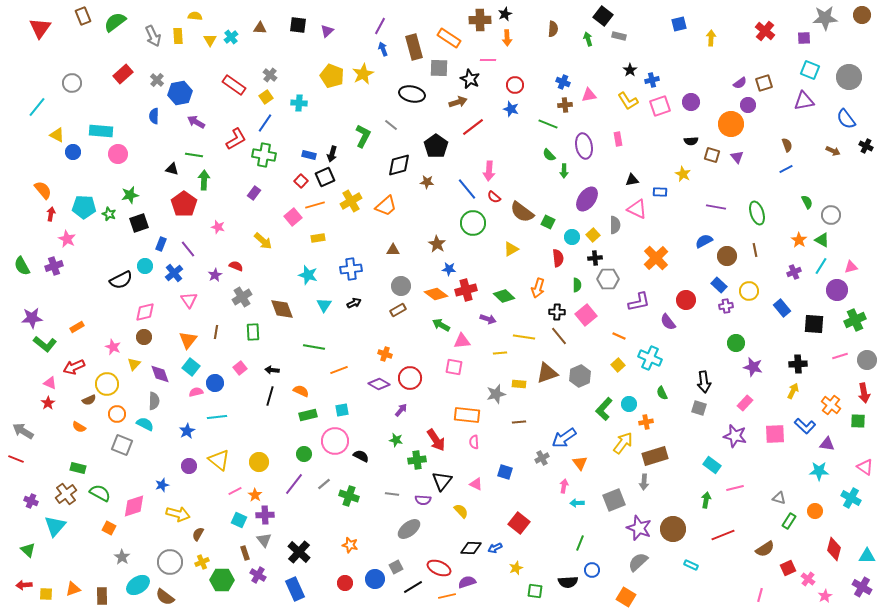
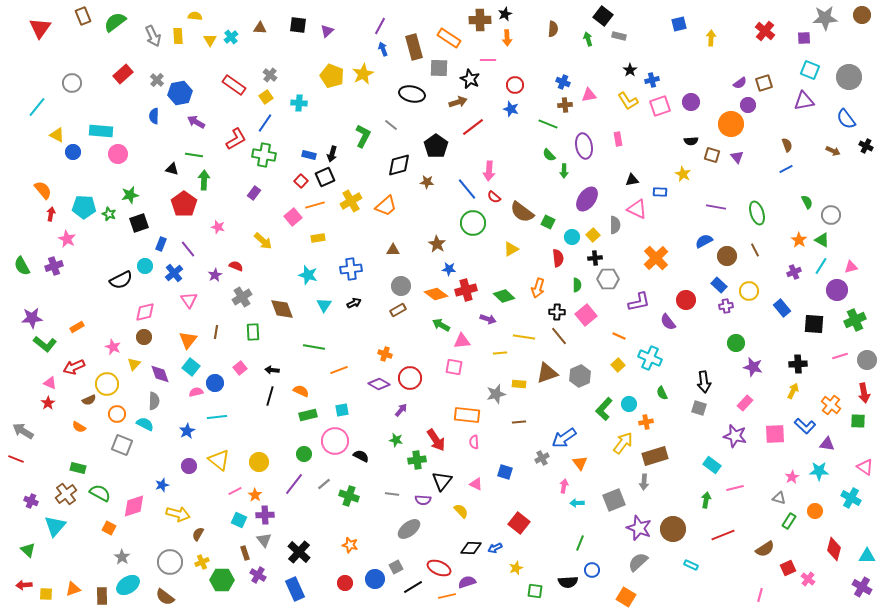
brown line at (755, 250): rotated 16 degrees counterclockwise
cyan ellipse at (138, 585): moved 10 px left
pink star at (825, 596): moved 33 px left, 119 px up
